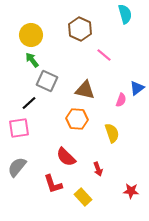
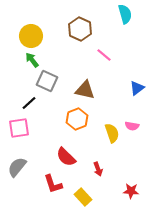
yellow circle: moved 1 px down
pink semicircle: moved 11 px right, 26 px down; rotated 80 degrees clockwise
orange hexagon: rotated 25 degrees counterclockwise
